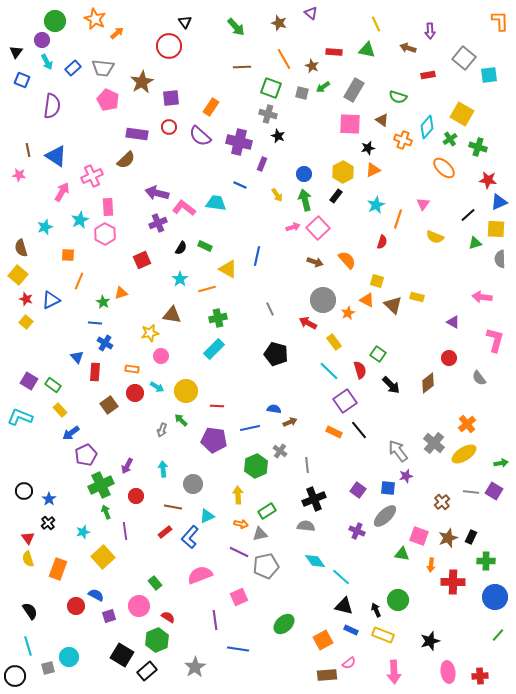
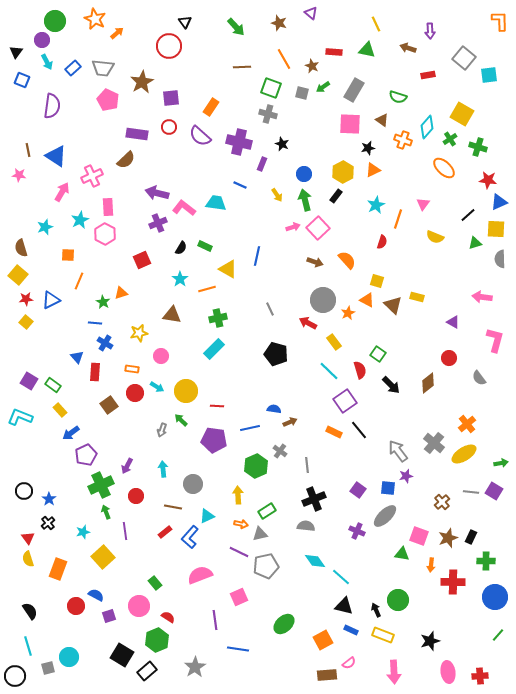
black star at (278, 136): moved 4 px right, 8 px down
red star at (26, 299): rotated 24 degrees counterclockwise
yellow star at (150, 333): moved 11 px left
